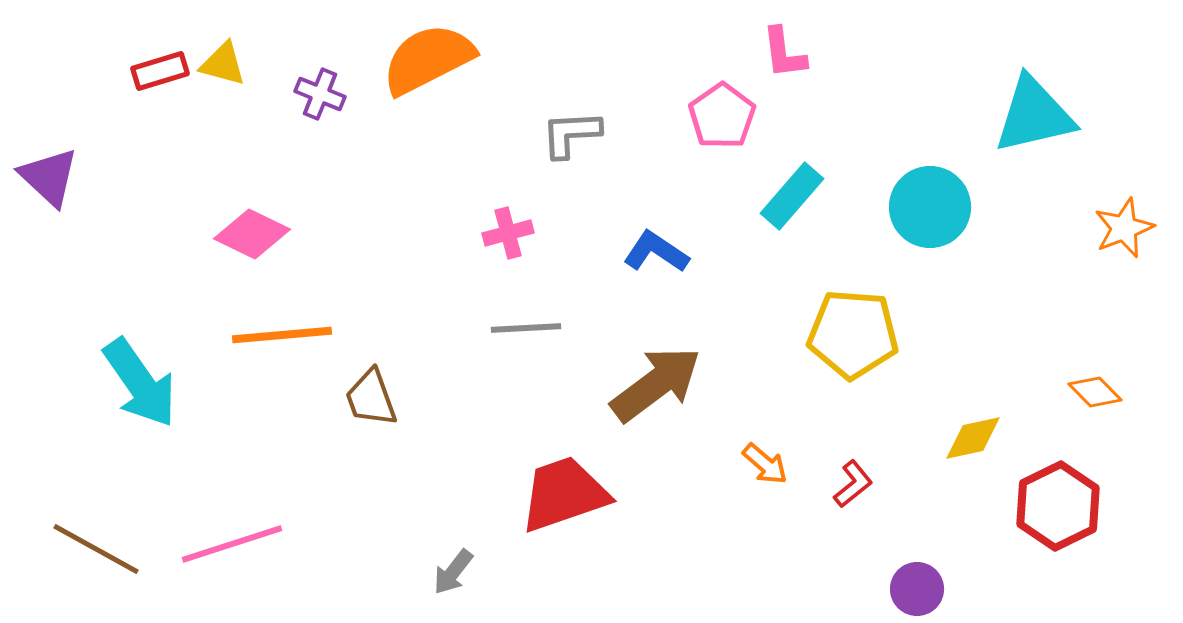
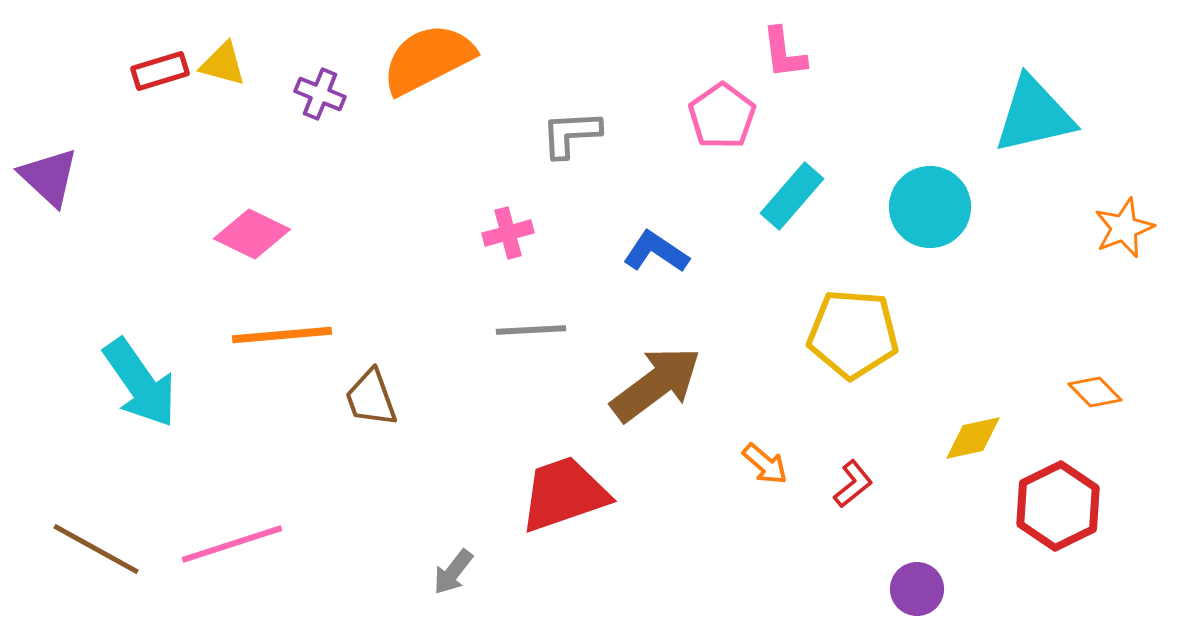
gray line: moved 5 px right, 2 px down
